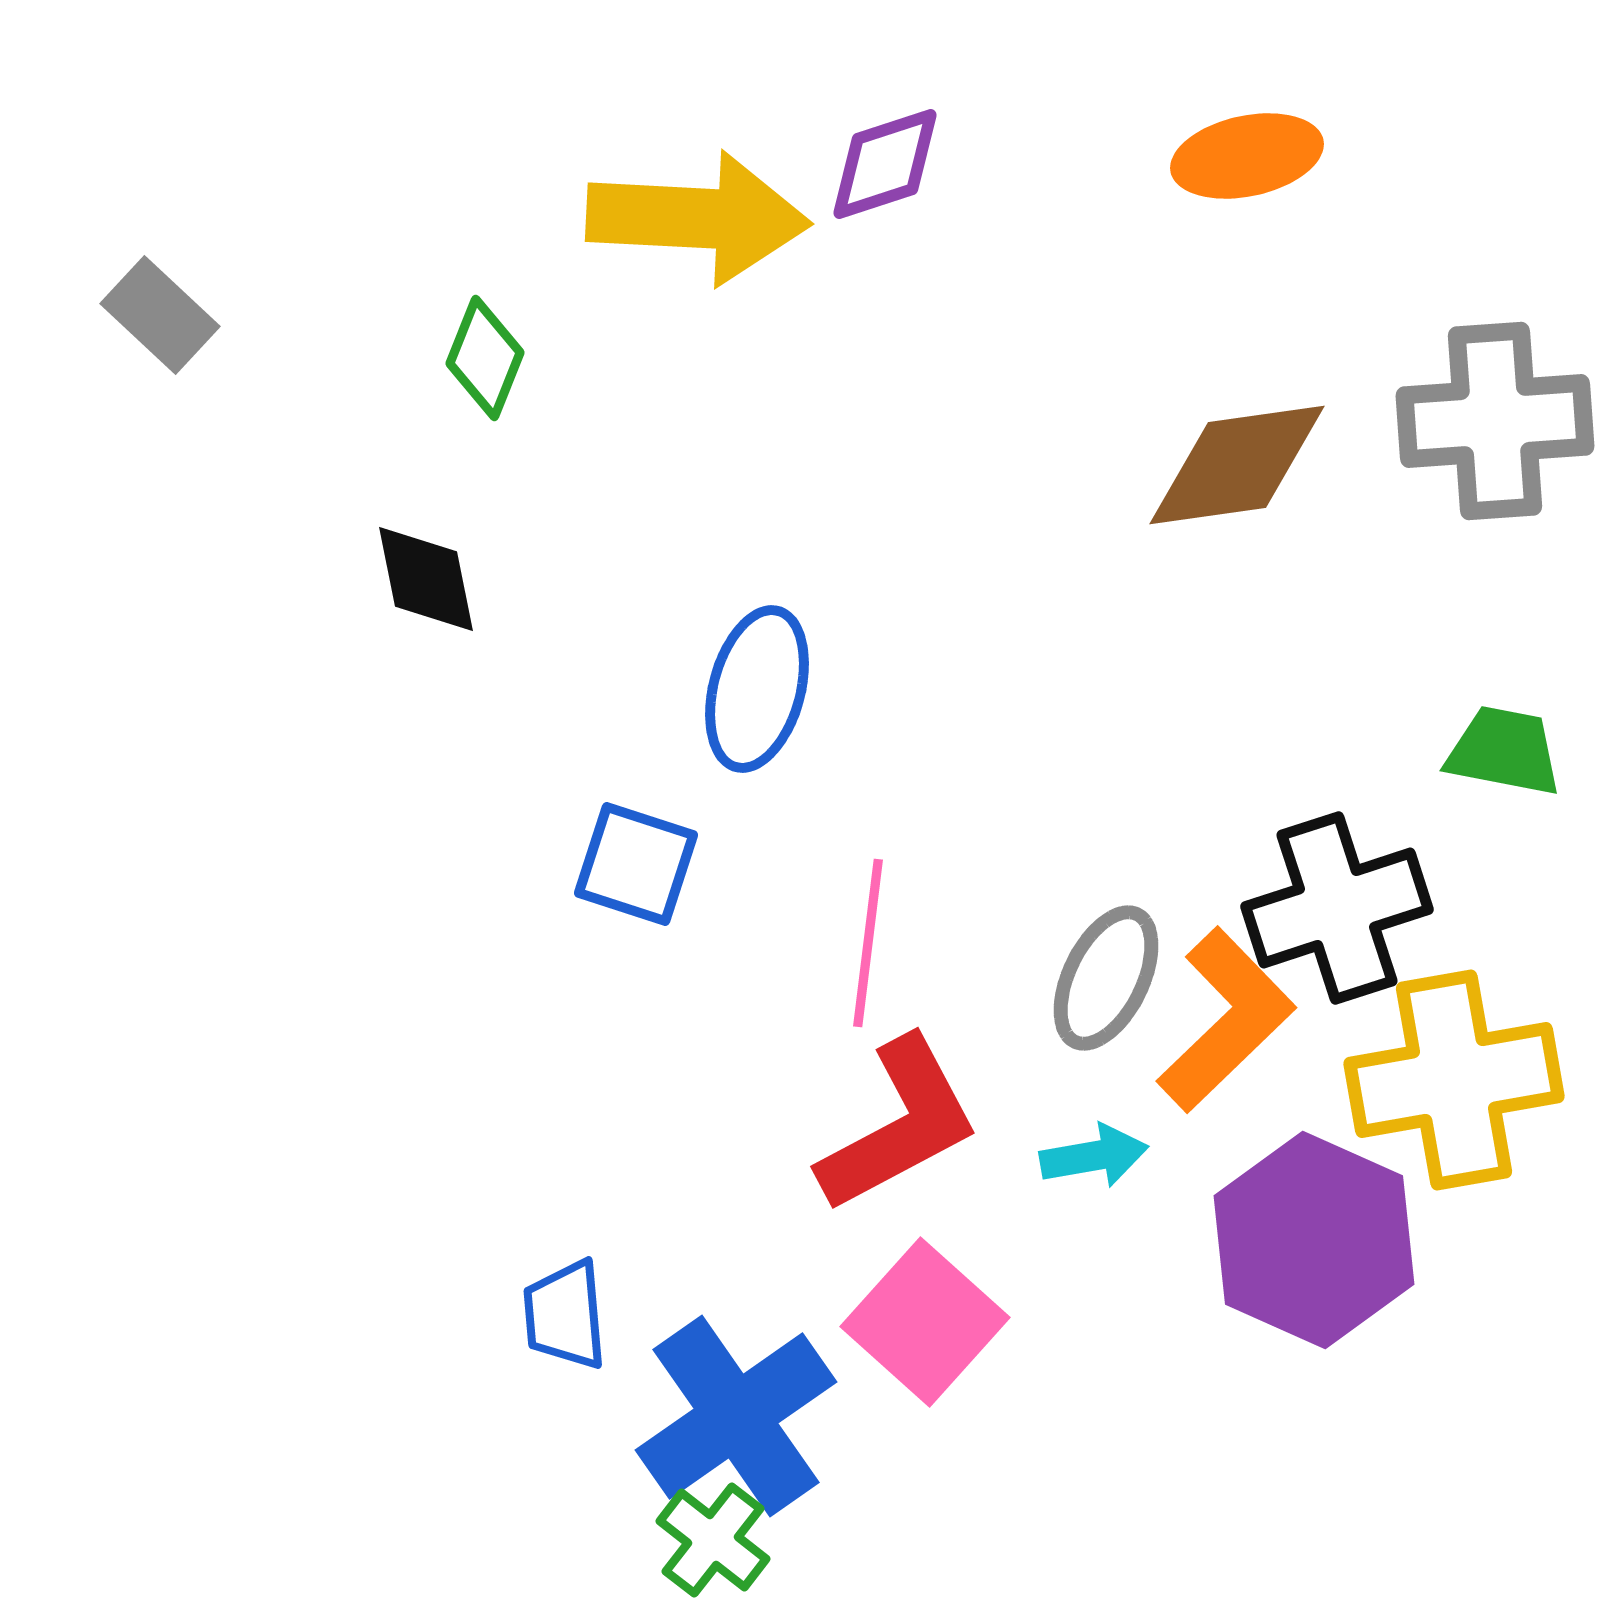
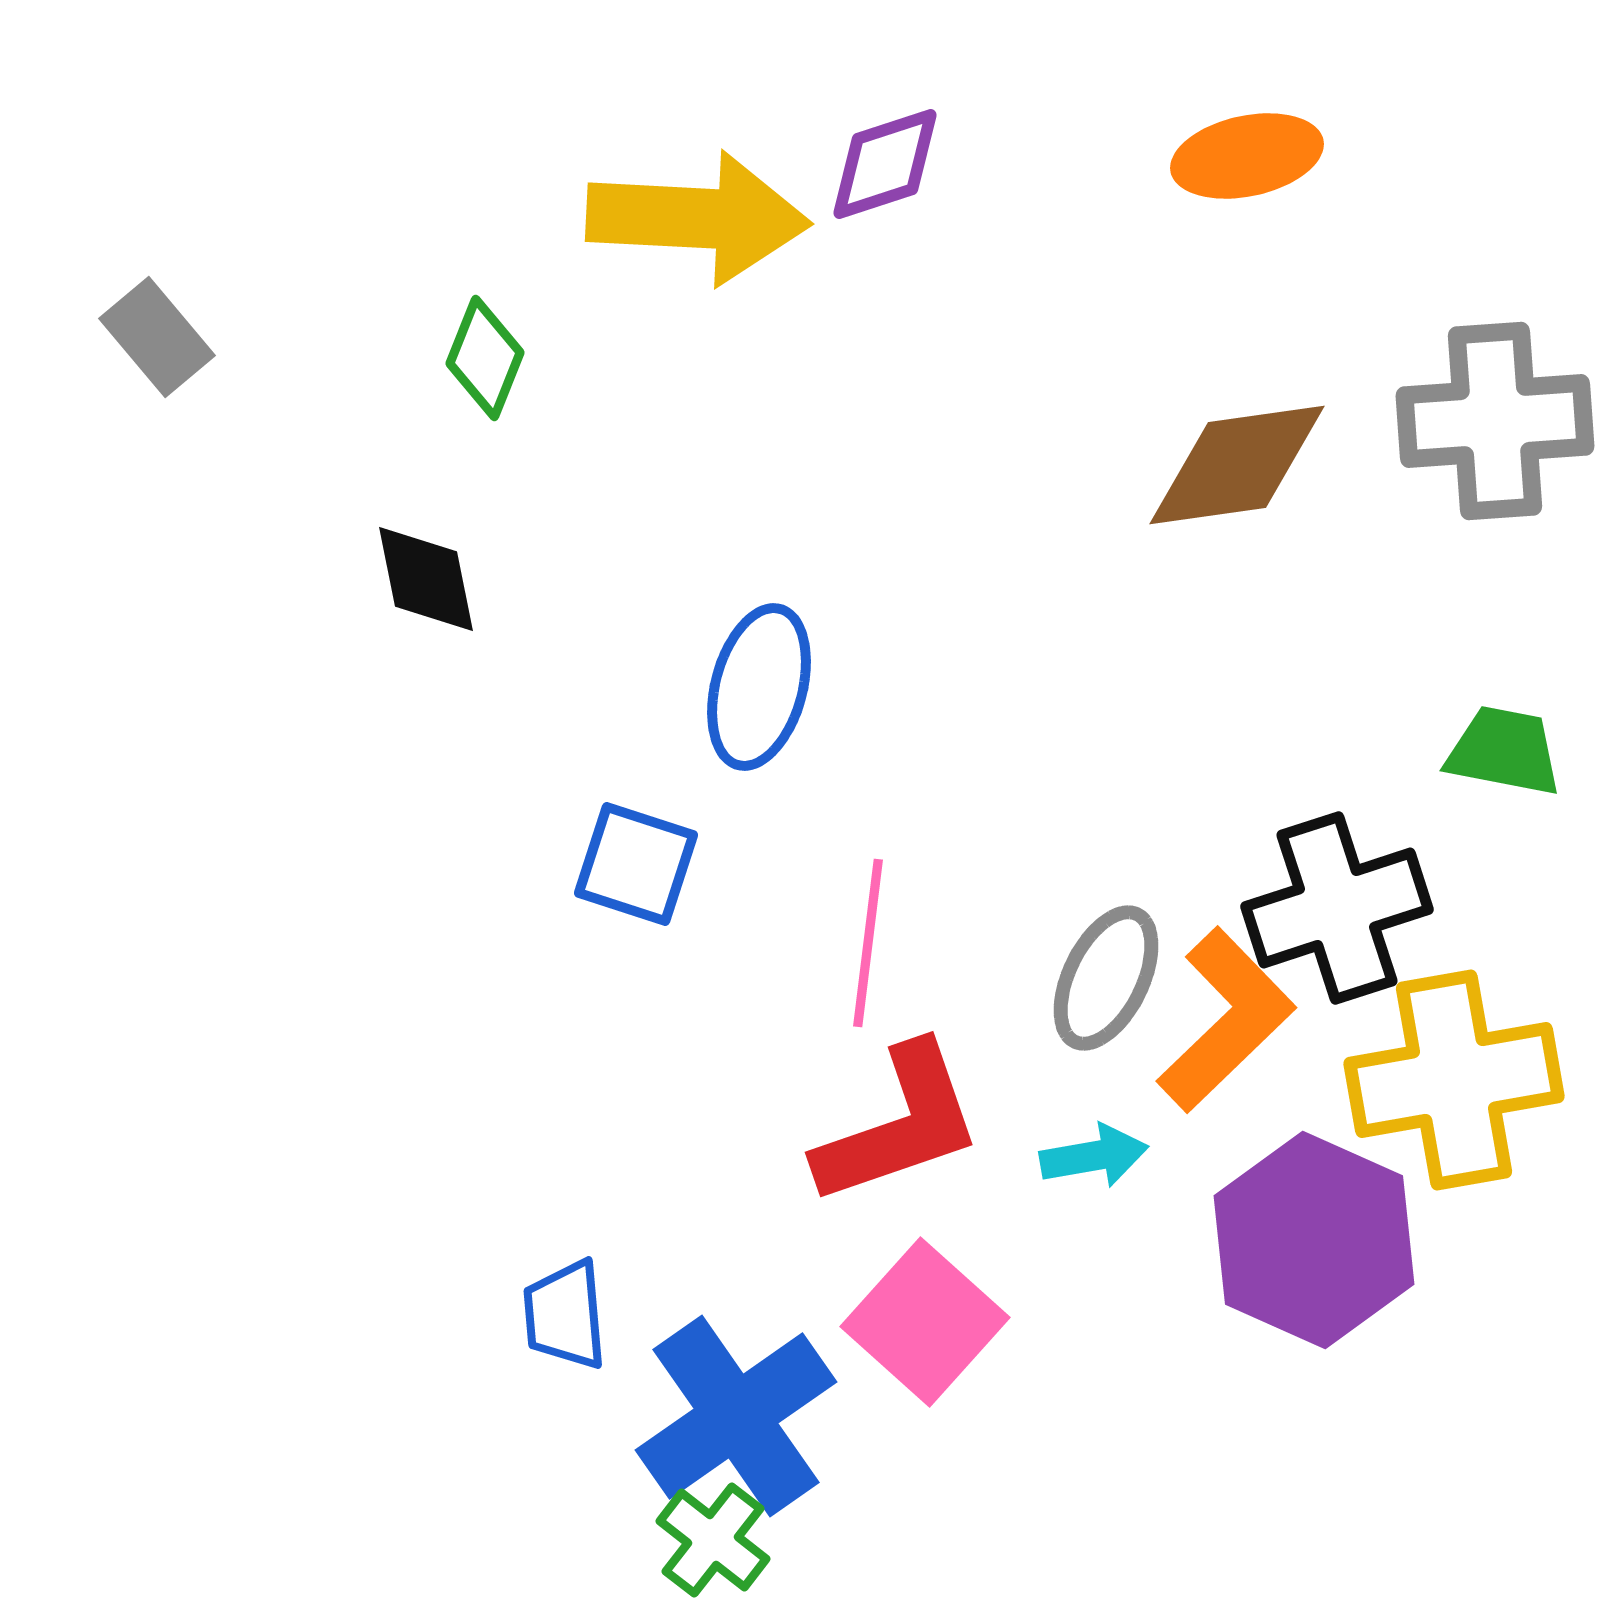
gray rectangle: moved 3 px left, 22 px down; rotated 7 degrees clockwise
blue ellipse: moved 2 px right, 2 px up
red L-shape: rotated 9 degrees clockwise
